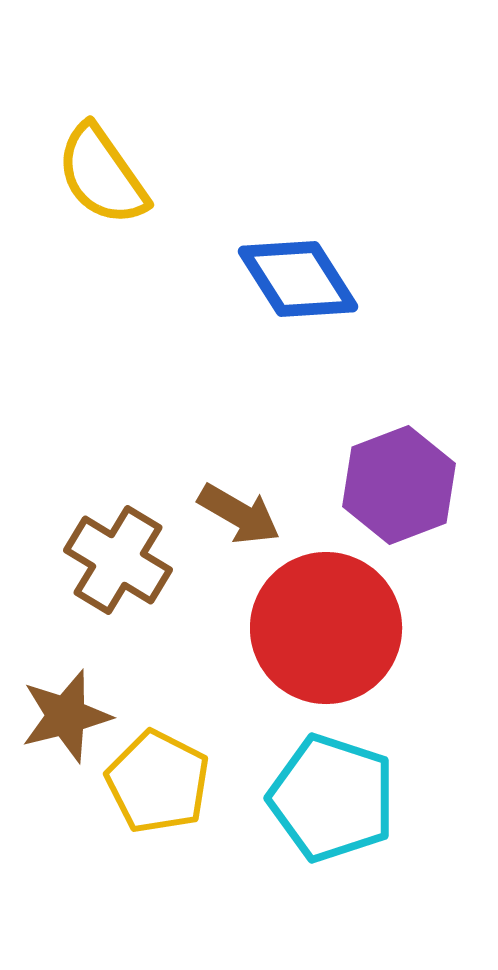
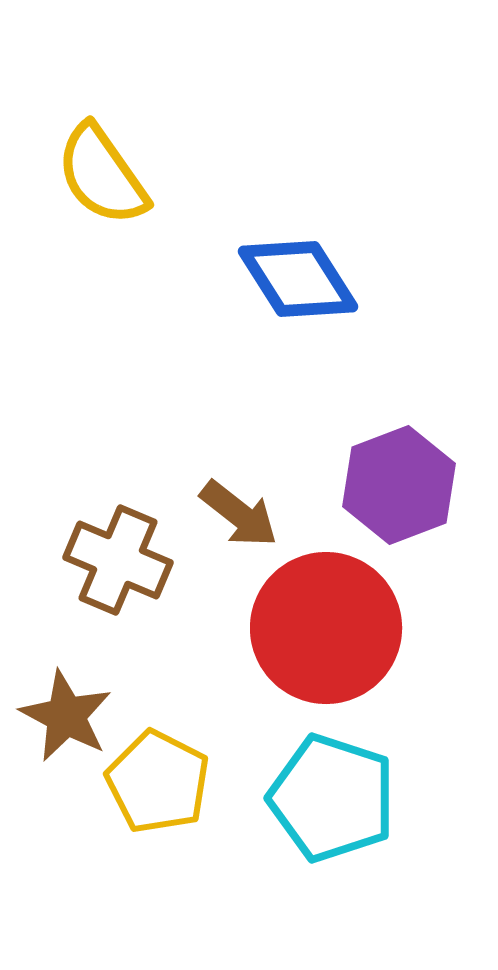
brown arrow: rotated 8 degrees clockwise
brown cross: rotated 8 degrees counterclockwise
brown star: rotated 30 degrees counterclockwise
